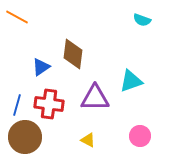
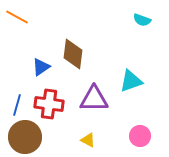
purple triangle: moved 1 px left, 1 px down
